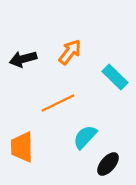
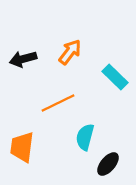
cyan semicircle: rotated 28 degrees counterclockwise
orange trapezoid: rotated 8 degrees clockwise
